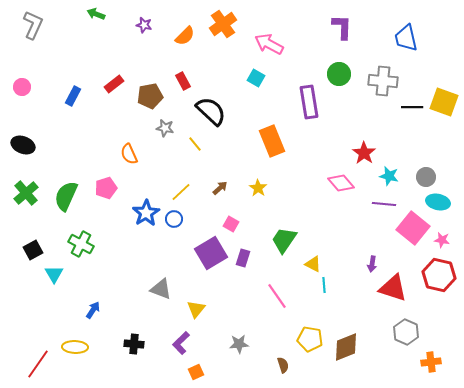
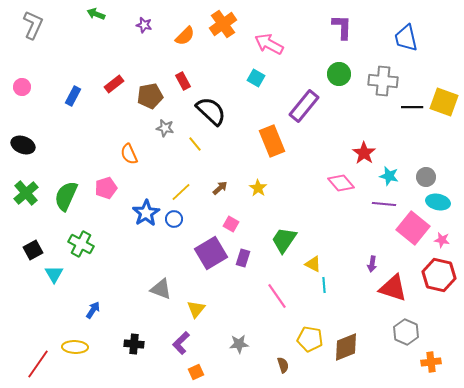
purple rectangle at (309, 102): moved 5 px left, 4 px down; rotated 48 degrees clockwise
